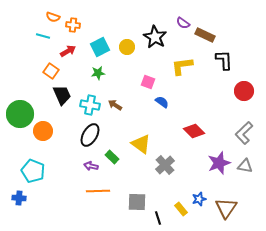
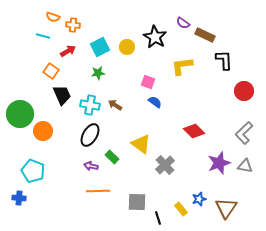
blue semicircle: moved 7 px left
